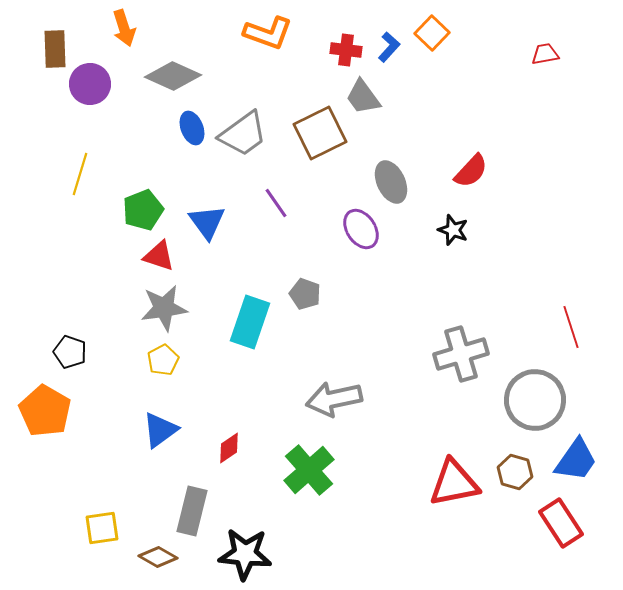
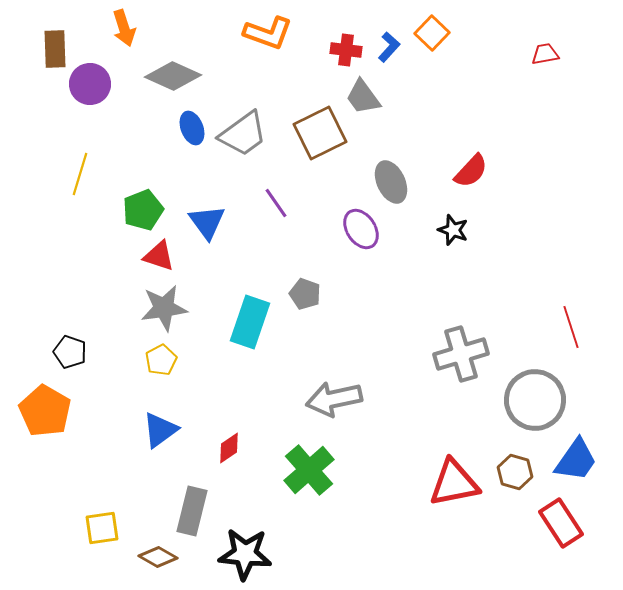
yellow pentagon at (163, 360): moved 2 px left
